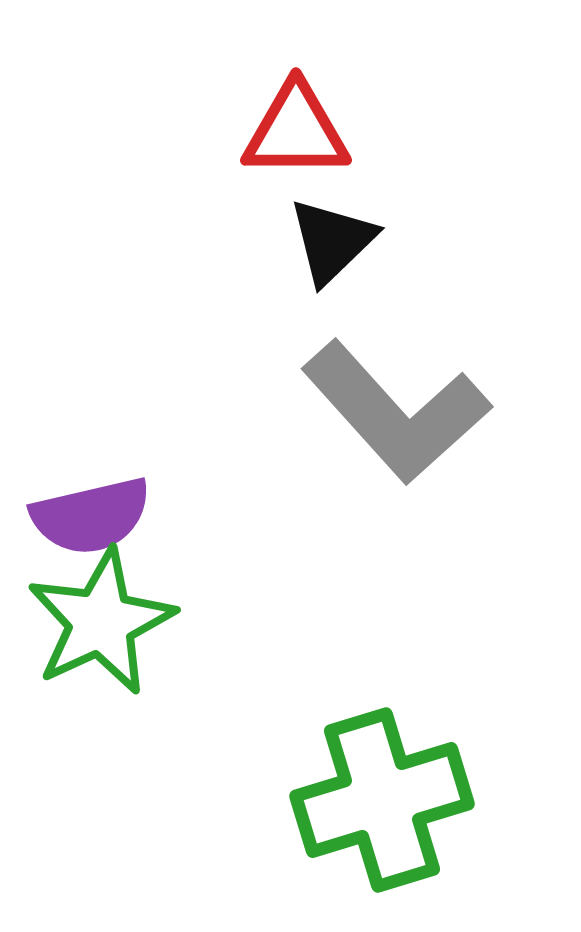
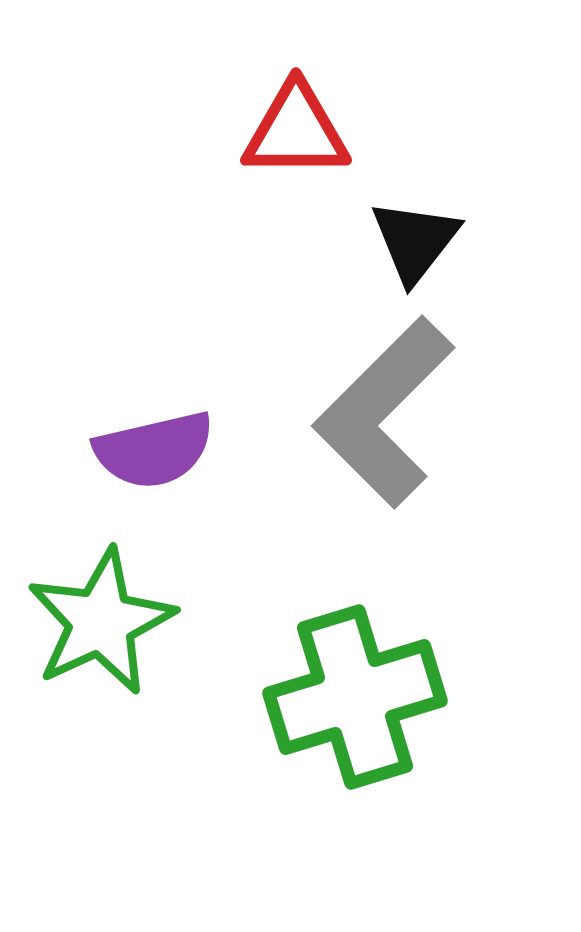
black triangle: moved 83 px right; rotated 8 degrees counterclockwise
gray L-shape: moved 12 px left; rotated 87 degrees clockwise
purple semicircle: moved 63 px right, 66 px up
green cross: moved 27 px left, 103 px up
